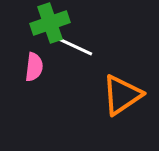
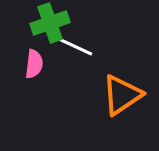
pink semicircle: moved 3 px up
